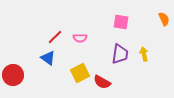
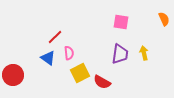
pink semicircle: moved 11 px left, 15 px down; rotated 96 degrees counterclockwise
yellow arrow: moved 1 px up
